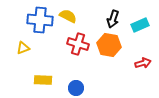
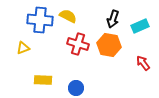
cyan rectangle: moved 1 px down
red arrow: rotated 112 degrees counterclockwise
